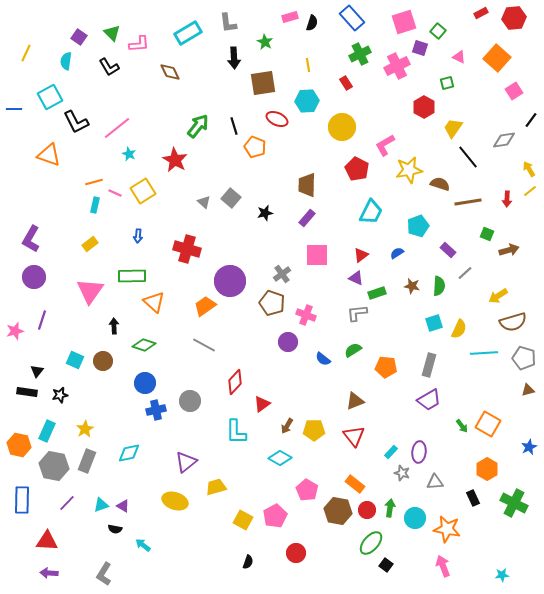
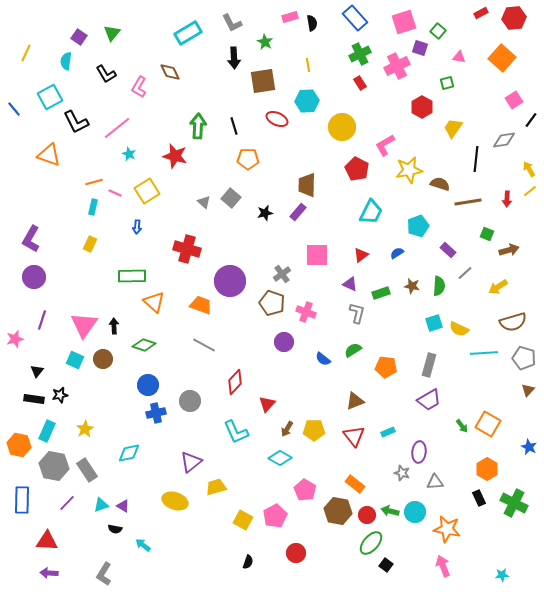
blue rectangle at (352, 18): moved 3 px right
gray L-shape at (228, 23): moved 4 px right; rotated 20 degrees counterclockwise
black semicircle at (312, 23): rotated 28 degrees counterclockwise
green triangle at (112, 33): rotated 24 degrees clockwise
pink L-shape at (139, 44): moved 43 px down; rotated 125 degrees clockwise
pink triangle at (459, 57): rotated 16 degrees counterclockwise
orange square at (497, 58): moved 5 px right
black L-shape at (109, 67): moved 3 px left, 7 px down
brown square at (263, 83): moved 2 px up
red rectangle at (346, 83): moved 14 px right
pink square at (514, 91): moved 9 px down
red hexagon at (424, 107): moved 2 px left
blue line at (14, 109): rotated 49 degrees clockwise
green arrow at (198, 126): rotated 35 degrees counterclockwise
orange pentagon at (255, 147): moved 7 px left, 12 px down; rotated 20 degrees counterclockwise
black line at (468, 157): moved 8 px right, 2 px down; rotated 45 degrees clockwise
red star at (175, 160): moved 4 px up; rotated 15 degrees counterclockwise
yellow square at (143, 191): moved 4 px right
cyan rectangle at (95, 205): moved 2 px left, 2 px down
purple rectangle at (307, 218): moved 9 px left, 6 px up
blue arrow at (138, 236): moved 1 px left, 9 px up
yellow rectangle at (90, 244): rotated 28 degrees counterclockwise
purple triangle at (356, 278): moved 6 px left, 6 px down
pink triangle at (90, 291): moved 6 px left, 34 px down
green rectangle at (377, 293): moved 4 px right
yellow arrow at (498, 296): moved 9 px up
orange trapezoid at (205, 306): moved 4 px left, 1 px up; rotated 55 degrees clockwise
gray L-shape at (357, 313): rotated 110 degrees clockwise
pink cross at (306, 315): moved 3 px up
yellow semicircle at (459, 329): rotated 90 degrees clockwise
pink star at (15, 331): moved 8 px down
purple circle at (288, 342): moved 4 px left
brown circle at (103, 361): moved 2 px up
blue circle at (145, 383): moved 3 px right, 2 px down
brown triangle at (528, 390): rotated 32 degrees counterclockwise
black rectangle at (27, 392): moved 7 px right, 7 px down
red triangle at (262, 404): moved 5 px right; rotated 12 degrees counterclockwise
blue cross at (156, 410): moved 3 px down
brown arrow at (287, 426): moved 3 px down
cyan L-shape at (236, 432): rotated 24 degrees counterclockwise
blue star at (529, 447): rotated 21 degrees counterclockwise
cyan rectangle at (391, 452): moved 3 px left, 20 px up; rotated 24 degrees clockwise
gray rectangle at (87, 461): moved 9 px down; rotated 55 degrees counterclockwise
purple triangle at (186, 462): moved 5 px right
pink pentagon at (307, 490): moved 2 px left
black rectangle at (473, 498): moved 6 px right
green arrow at (390, 508): moved 3 px down; rotated 84 degrees counterclockwise
red circle at (367, 510): moved 5 px down
cyan circle at (415, 518): moved 6 px up
